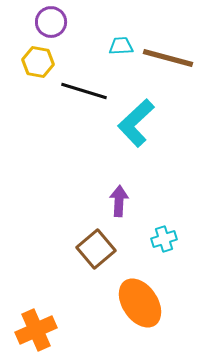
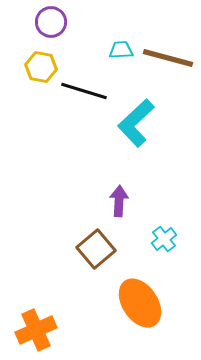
cyan trapezoid: moved 4 px down
yellow hexagon: moved 3 px right, 5 px down
cyan cross: rotated 20 degrees counterclockwise
